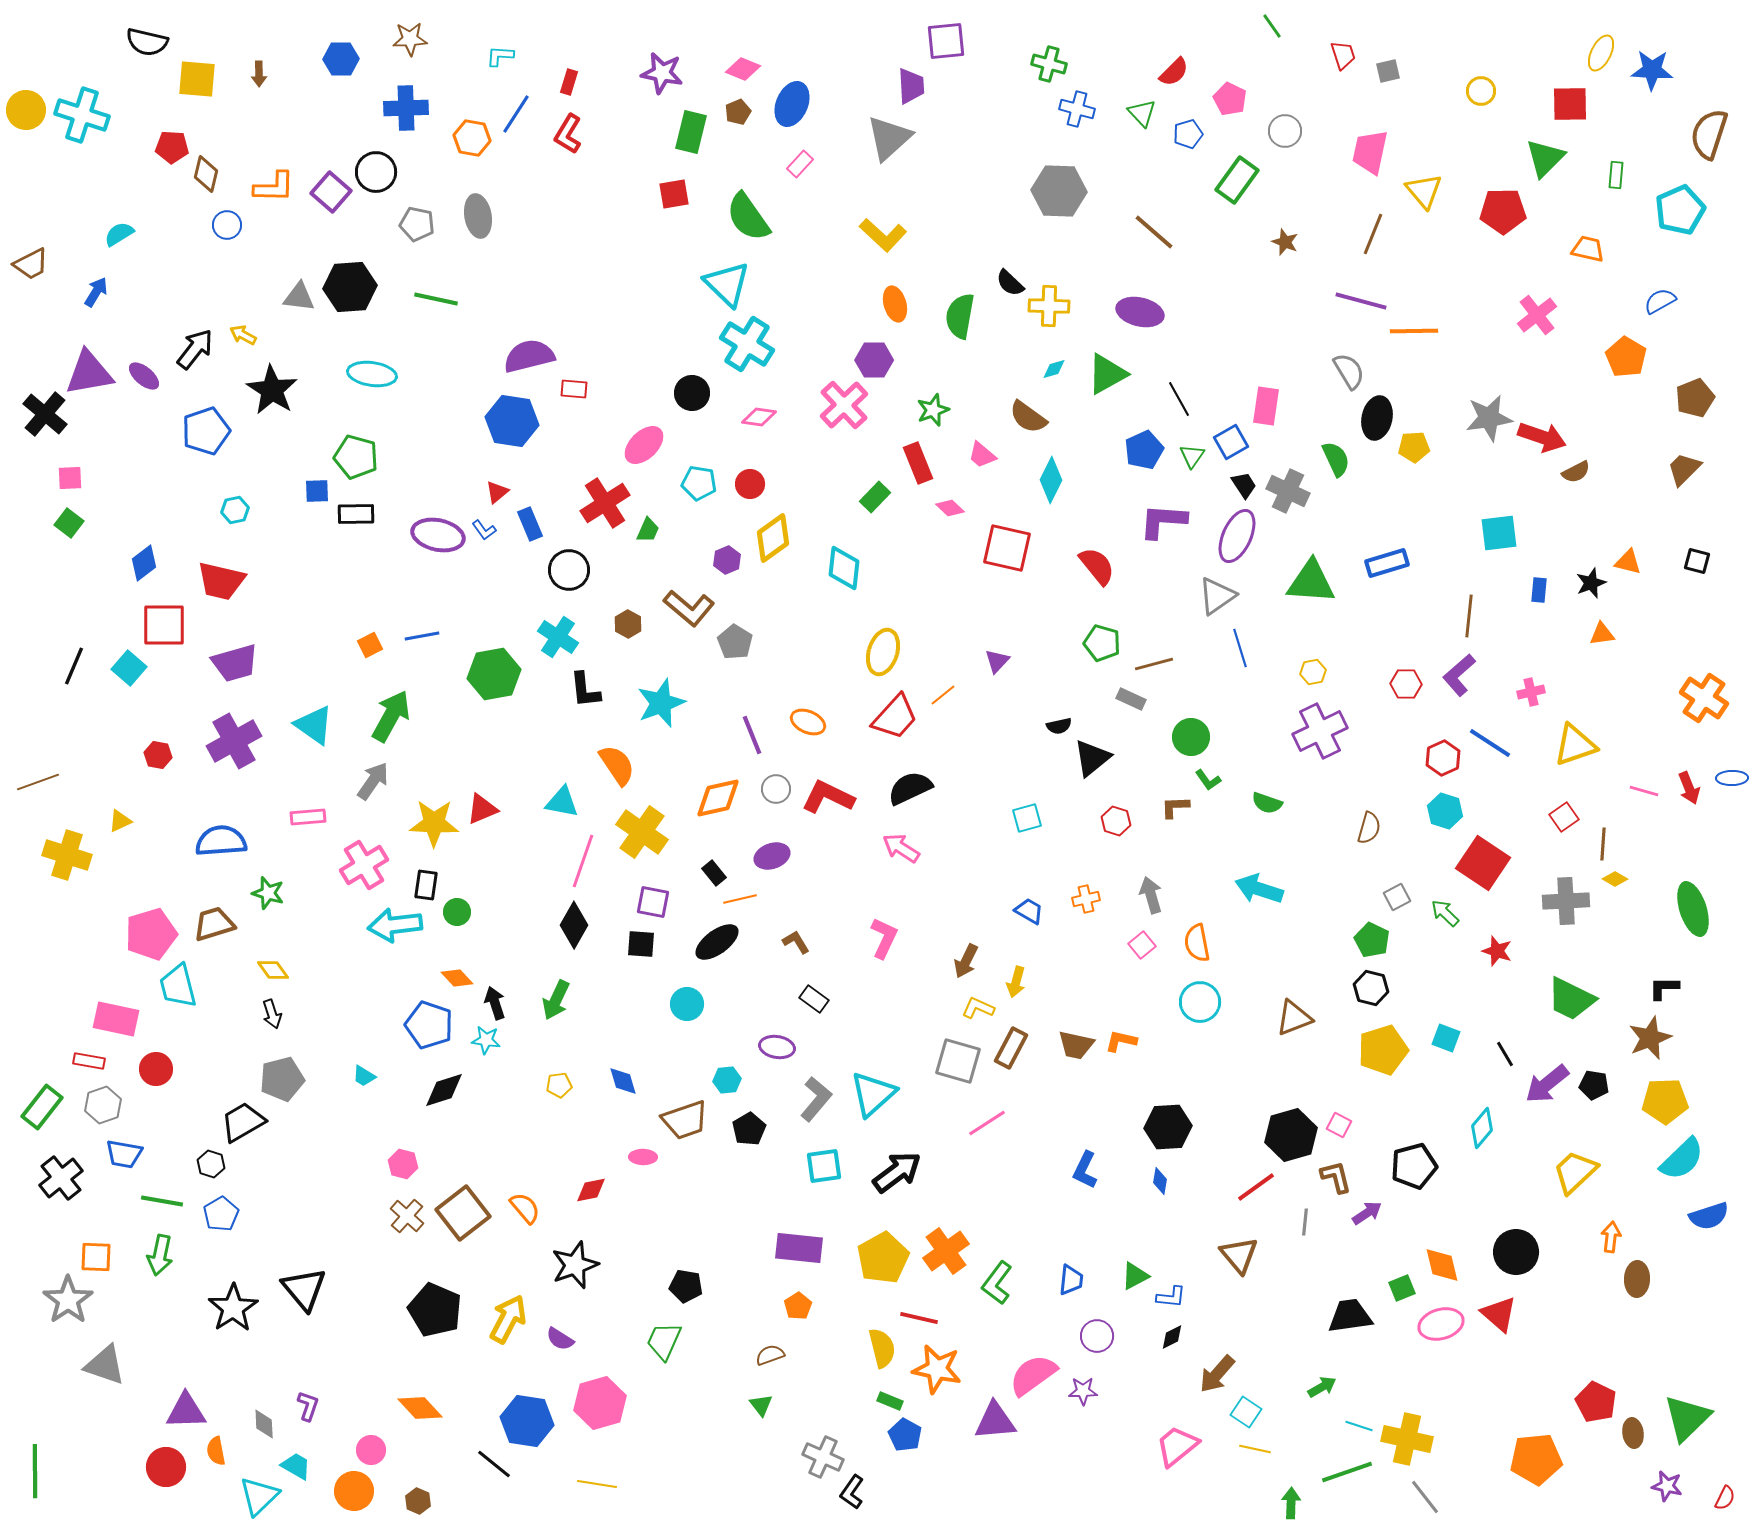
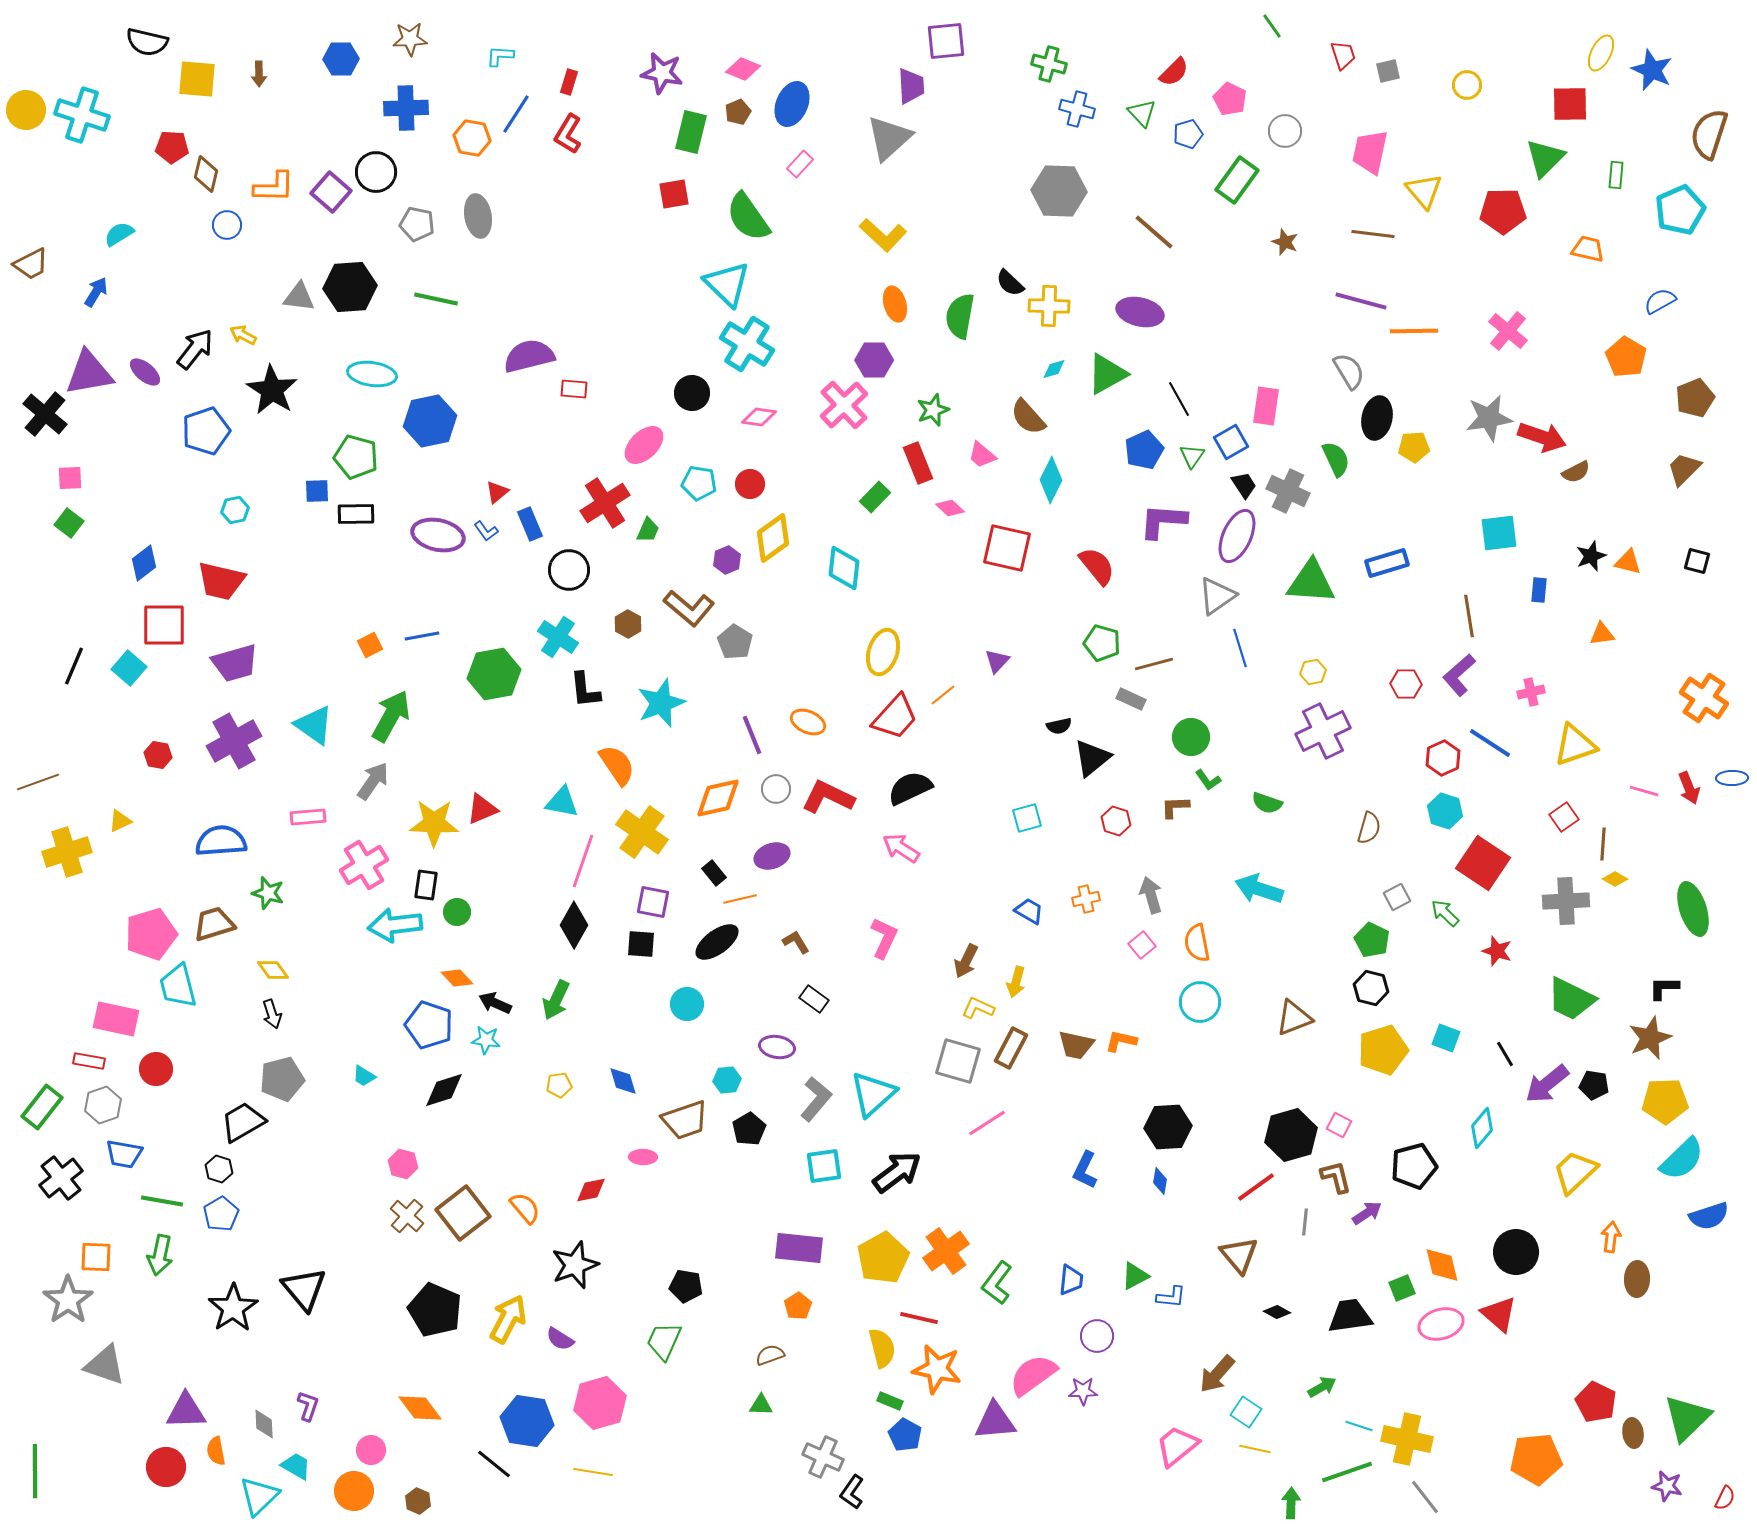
blue star at (1652, 70): rotated 21 degrees clockwise
yellow circle at (1481, 91): moved 14 px left, 6 px up
brown line at (1373, 234): rotated 75 degrees clockwise
pink cross at (1537, 315): moved 29 px left, 16 px down; rotated 12 degrees counterclockwise
purple ellipse at (144, 376): moved 1 px right, 4 px up
brown semicircle at (1028, 417): rotated 12 degrees clockwise
blue hexagon at (512, 421): moved 82 px left; rotated 21 degrees counterclockwise
blue L-shape at (484, 530): moved 2 px right, 1 px down
black star at (1591, 583): moved 27 px up
brown line at (1469, 616): rotated 15 degrees counterclockwise
purple cross at (1320, 731): moved 3 px right
yellow cross at (67, 855): moved 3 px up; rotated 36 degrees counterclockwise
black arrow at (495, 1003): rotated 48 degrees counterclockwise
black hexagon at (211, 1164): moved 8 px right, 5 px down
black diamond at (1172, 1337): moved 105 px right, 25 px up; rotated 56 degrees clockwise
green triangle at (761, 1405): rotated 50 degrees counterclockwise
orange diamond at (420, 1408): rotated 6 degrees clockwise
yellow line at (597, 1484): moved 4 px left, 12 px up
